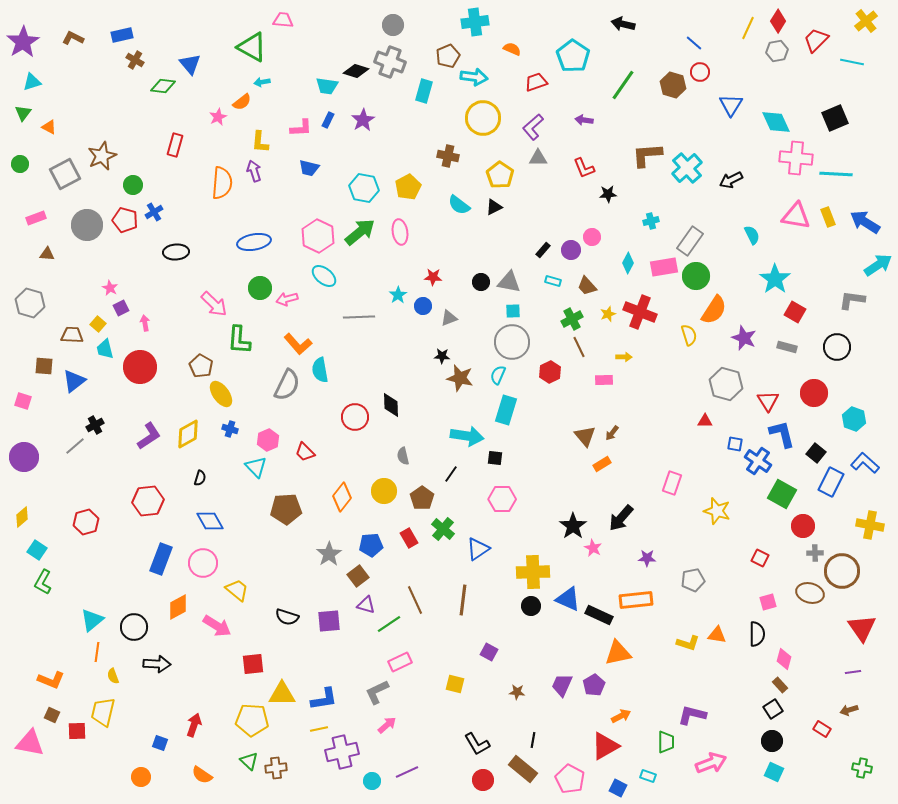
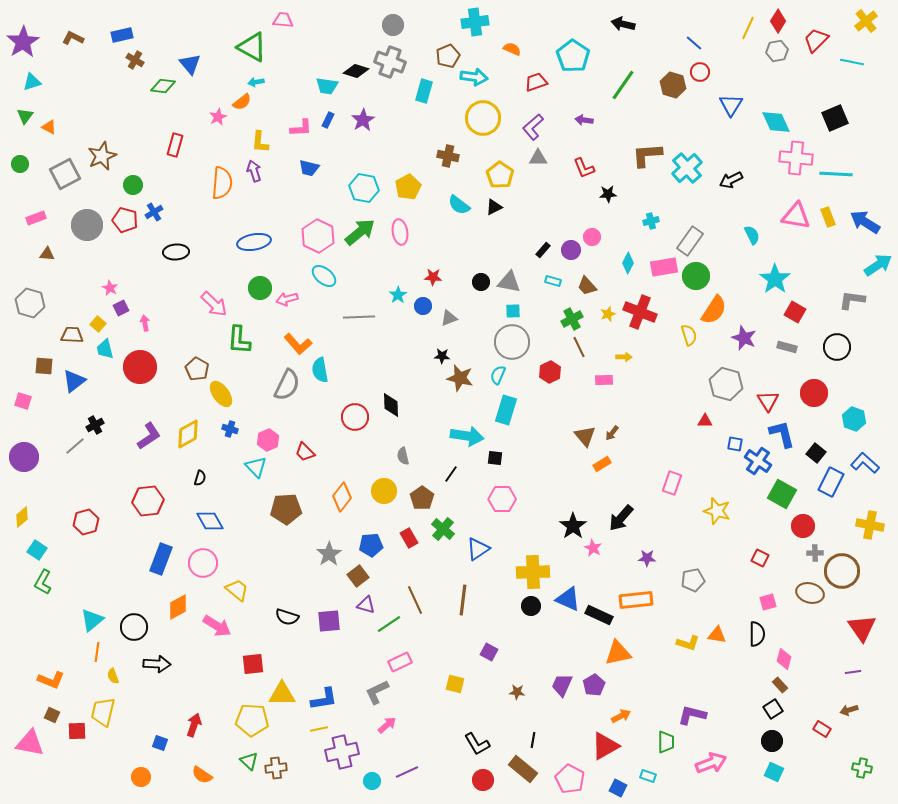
cyan arrow at (262, 82): moved 6 px left
green triangle at (23, 113): moved 2 px right, 3 px down
brown pentagon at (201, 366): moved 4 px left, 3 px down
